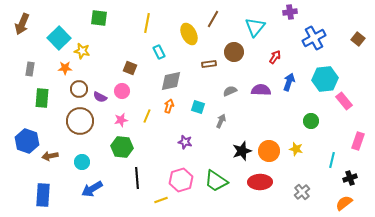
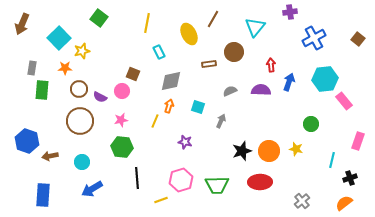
green square at (99, 18): rotated 30 degrees clockwise
yellow star at (82, 51): rotated 28 degrees counterclockwise
red arrow at (275, 57): moved 4 px left, 8 px down; rotated 40 degrees counterclockwise
brown square at (130, 68): moved 3 px right, 6 px down
gray rectangle at (30, 69): moved 2 px right, 1 px up
green rectangle at (42, 98): moved 8 px up
yellow line at (147, 116): moved 8 px right, 5 px down
green circle at (311, 121): moved 3 px down
green trapezoid at (216, 181): moved 1 px right, 4 px down; rotated 35 degrees counterclockwise
gray cross at (302, 192): moved 9 px down
